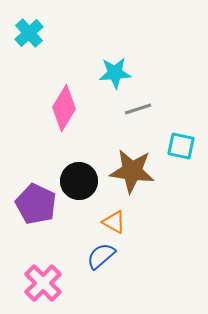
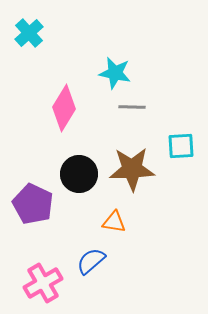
cyan star: rotated 16 degrees clockwise
gray line: moved 6 px left, 2 px up; rotated 20 degrees clockwise
cyan square: rotated 16 degrees counterclockwise
brown star: moved 2 px up; rotated 9 degrees counterclockwise
black circle: moved 7 px up
purple pentagon: moved 3 px left
orange triangle: rotated 20 degrees counterclockwise
blue semicircle: moved 10 px left, 5 px down
pink cross: rotated 15 degrees clockwise
